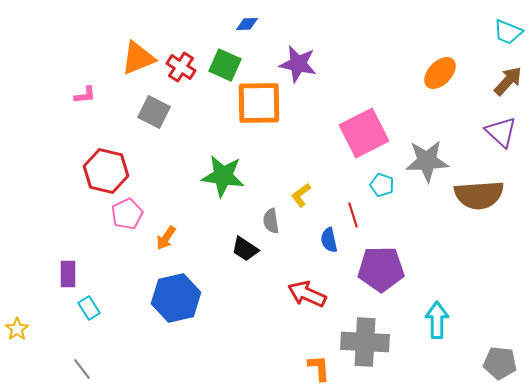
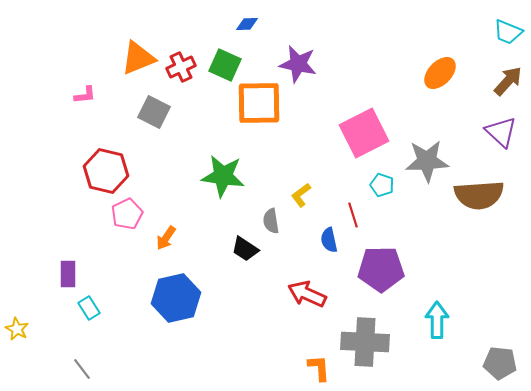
red cross: rotated 32 degrees clockwise
yellow star: rotated 10 degrees counterclockwise
